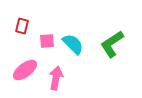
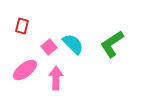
pink square: moved 2 px right, 6 px down; rotated 35 degrees counterclockwise
pink arrow: rotated 10 degrees counterclockwise
